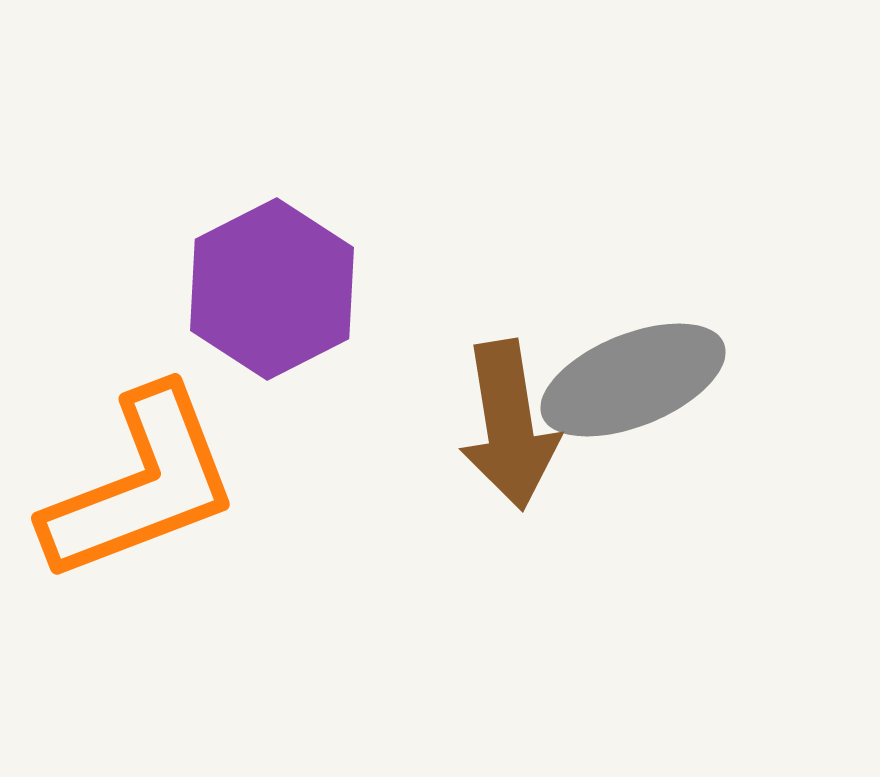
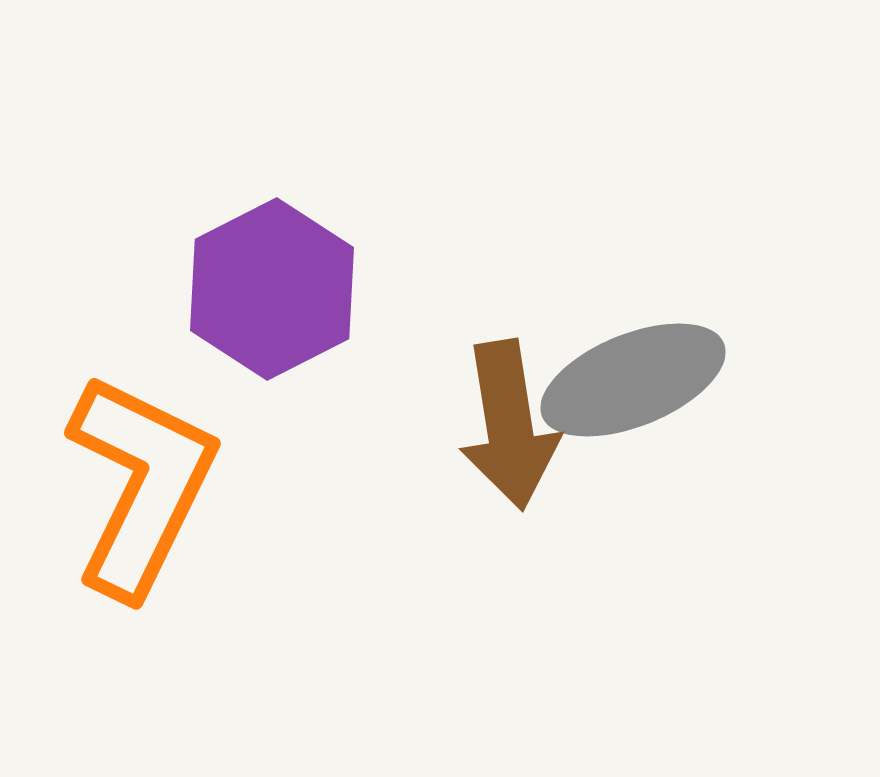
orange L-shape: rotated 43 degrees counterclockwise
